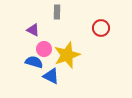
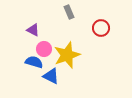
gray rectangle: moved 12 px right; rotated 24 degrees counterclockwise
